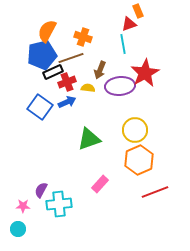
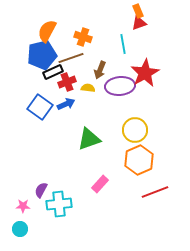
red triangle: moved 10 px right, 1 px up
blue arrow: moved 1 px left, 2 px down
cyan circle: moved 2 px right
